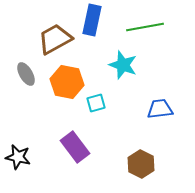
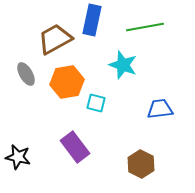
orange hexagon: rotated 20 degrees counterclockwise
cyan square: rotated 30 degrees clockwise
